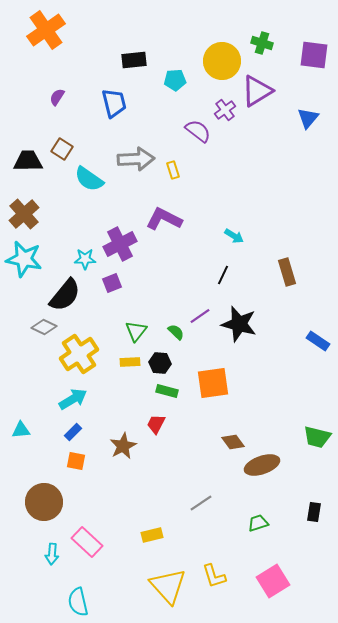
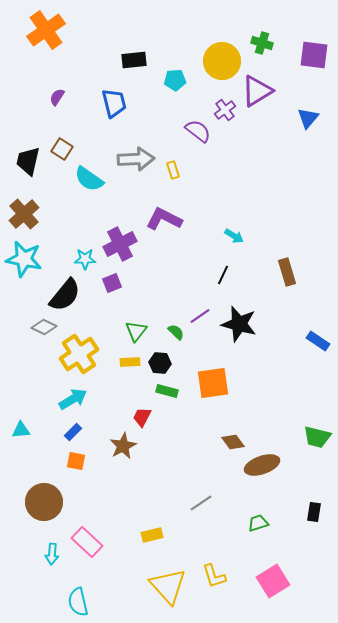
black trapezoid at (28, 161): rotated 76 degrees counterclockwise
red trapezoid at (156, 424): moved 14 px left, 7 px up
